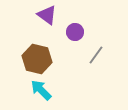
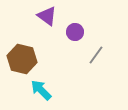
purple triangle: moved 1 px down
brown hexagon: moved 15 px left
